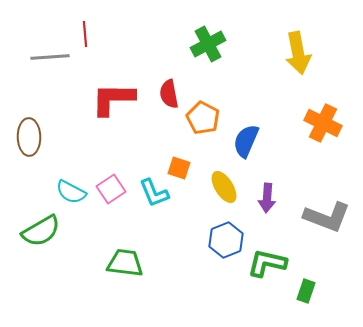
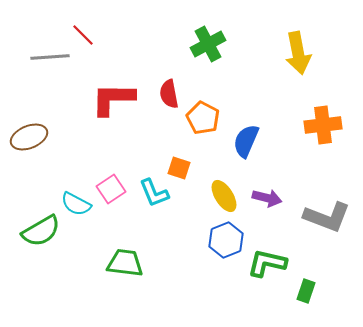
red line: moved 2 px left, 1 px down; rotated 40 degrees counterclockwise
orange cross: moved 2 px down; rotated 33 degrees counterclockwise
brown ellipse: rotated 69 degrees clockwise
yellow ellipse: moved 9 px down
cyan semicircle: moved 5 px right, 12 px down
purple arrow: rotated 80 degrees counterclockwise
